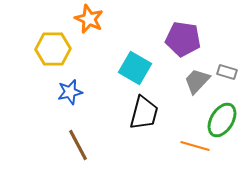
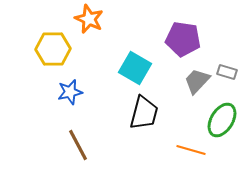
orange line: moved 4 px left, 4 px down
